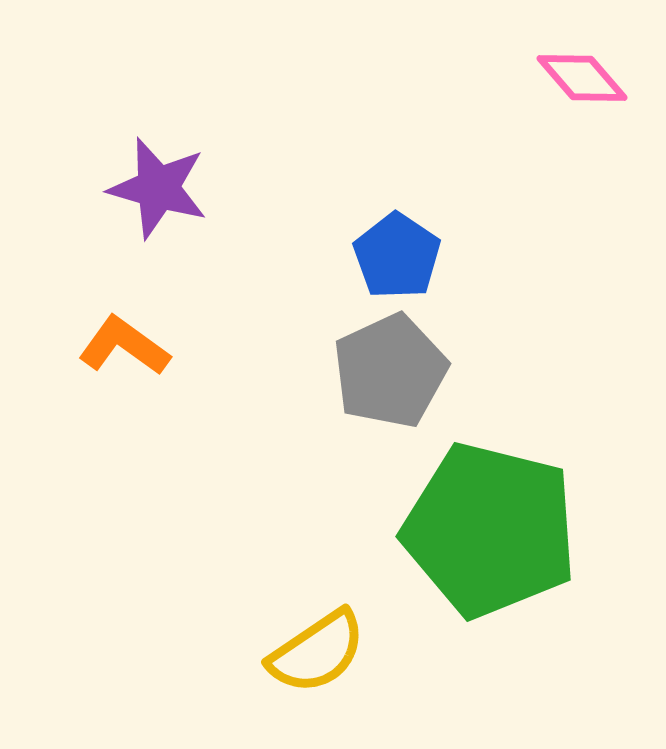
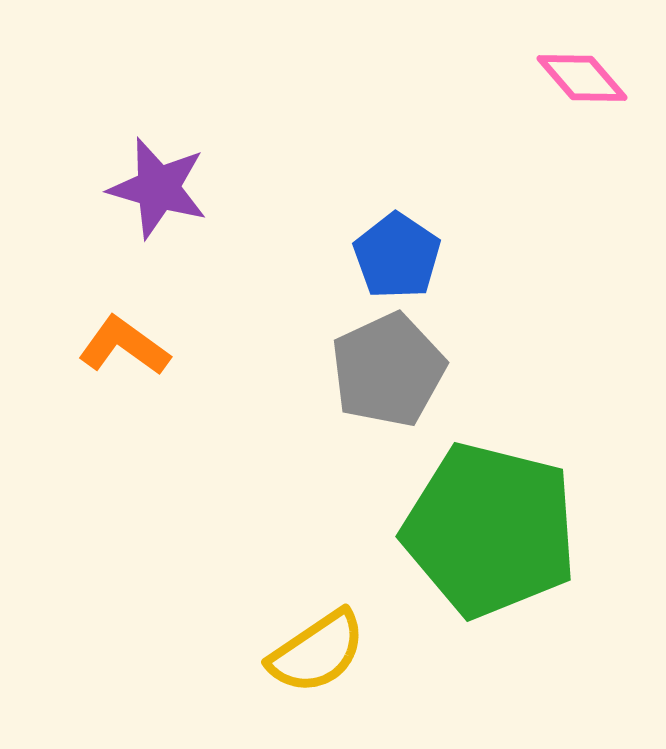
gray pentagon: moved 2 px left, 1 px up
